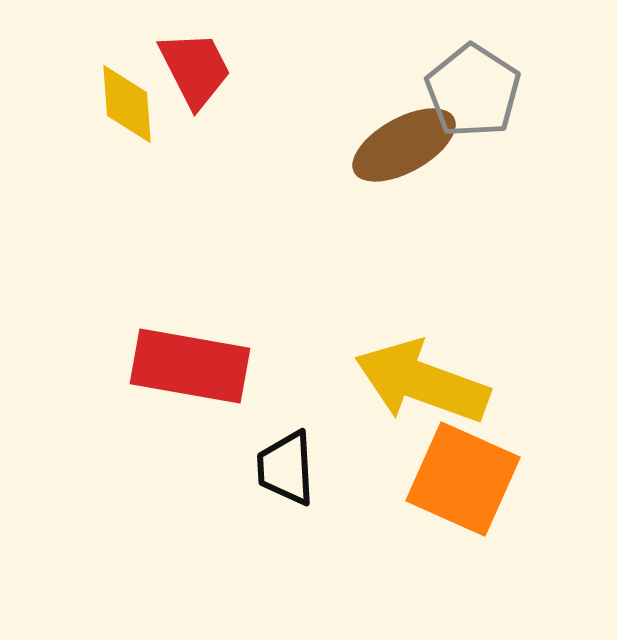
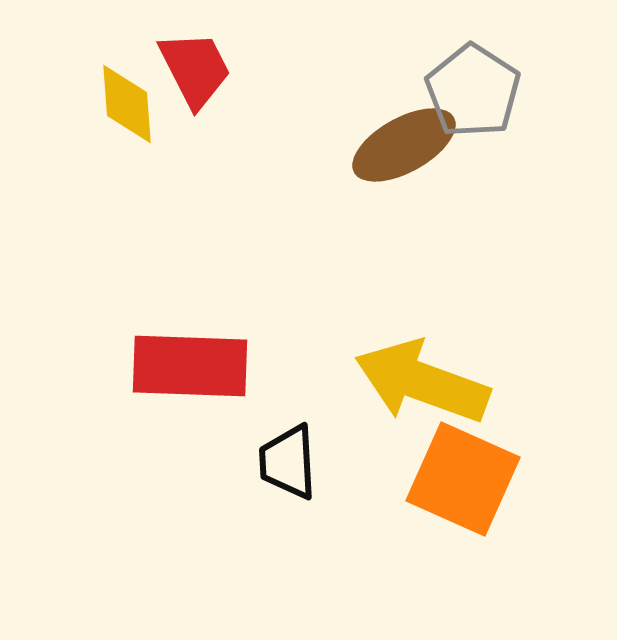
red rectangle: rotated 8 degrees counterclockwise
black trapezoid: moved 2 px right, 6 px up
